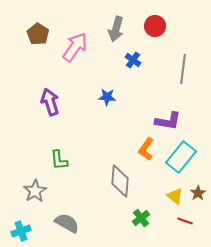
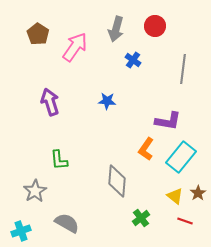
blue star: moved 4 px down
gray diamond: moved 3 px left
